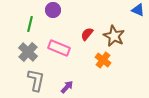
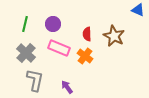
purple circle: moved 14 px down
green line: moved 5 px left
red semicircle: rotated 40 degrees counterclockwise
gray cross: moved 2 px left, 1 px down
orange cross: moved 18 px left, 4 px up
gray L-shape: moved 1 px left
purple arrow: rotated 80 degrees counterclockwise
